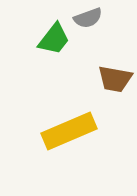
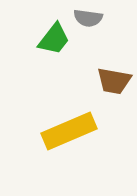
gray semicircle: rotated 28 degrees clockwise
brown trapezoid: moved 1 px left, 2 px down
